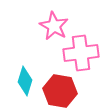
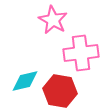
pink star: moved 1 px left, 6 px up
cyan diamond: rotated 60 degrees clockwise
